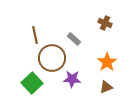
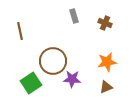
brown line: moved 15 px left, 4 px up
gray rectangle: moved 23 px up; rotated 32 degrees clockwise
brown circle: moved 1 px right, 3 px down
orange star: rotated 24 degrees clockwise
green square: moved 1 px left; rotated 10 degrees clockwise
